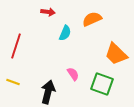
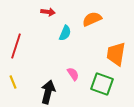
orange trapezoid: rotated 55 degrees clockwise
yellow line: rotated 48 degrees clockwise
